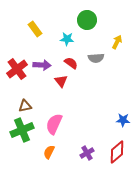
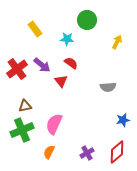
gray semicircle: moved 12 px right, 29 px down
purple arrow: rotated 36 degrees clockwise
blue star: rotated 16 degrees counterclockwise
